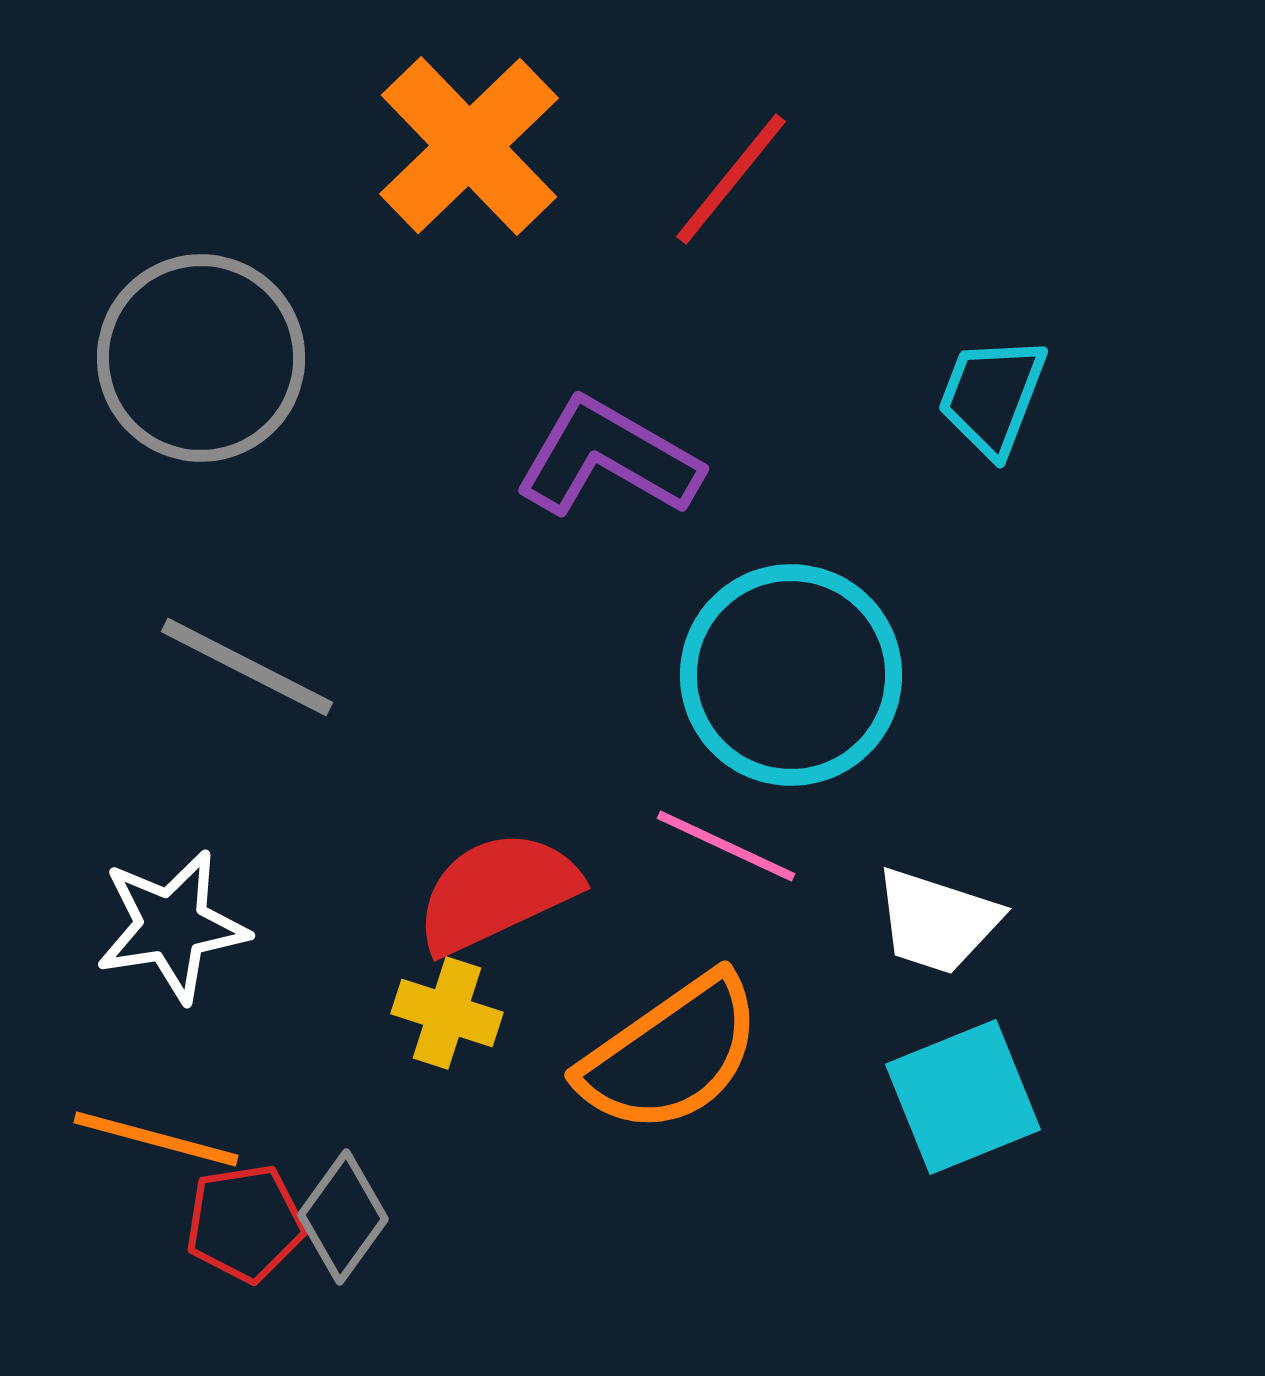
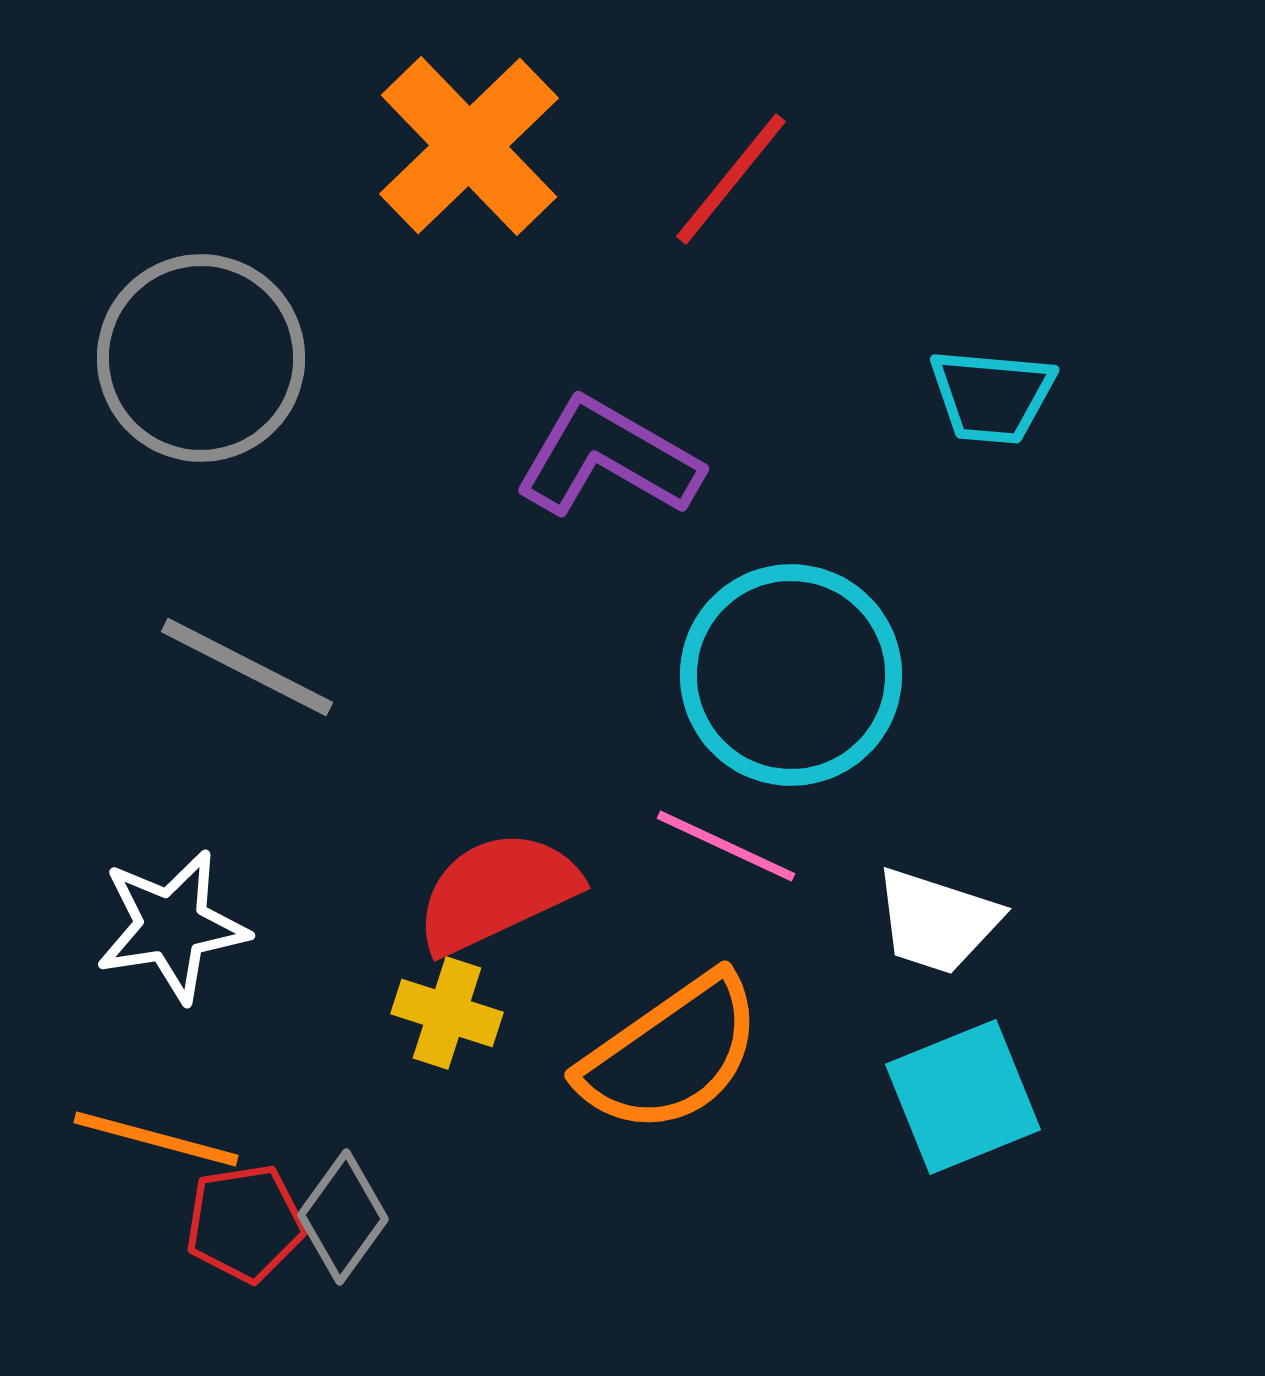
cyan trapezoid: rotated 106 degrees counterclockwise
